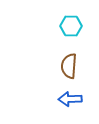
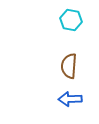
cyan hexagon: moved 6 px up; rotated 10 degrees clockwise
